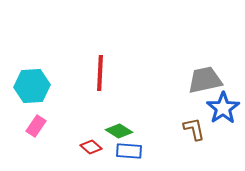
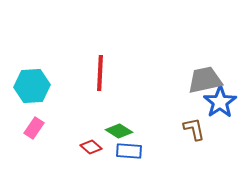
blue star: moved 3 px left, 6 px up
pink rectangle: moved 2 px left, 2 px down
